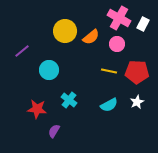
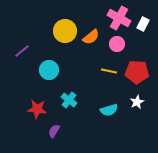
cyan semicircle: moved 5 px down; rotated 12 degrees clockwise
